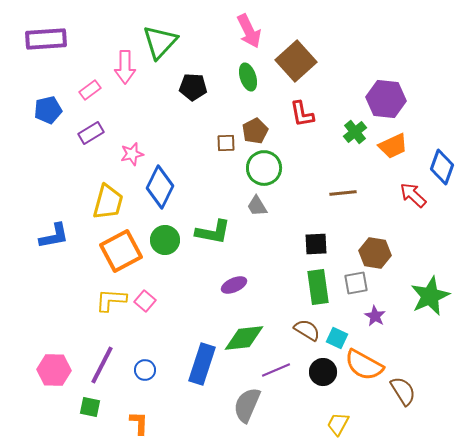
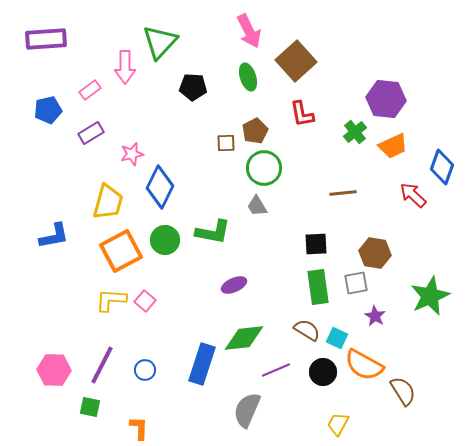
gray semicircle at (247, 405): moved 5 px down
orange L-shape at (139, 423): moved 5 px down
